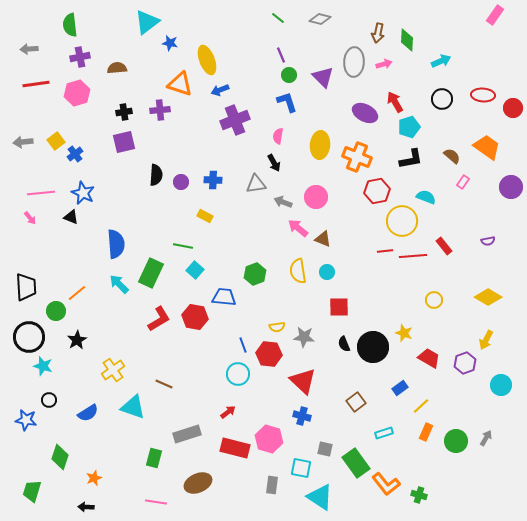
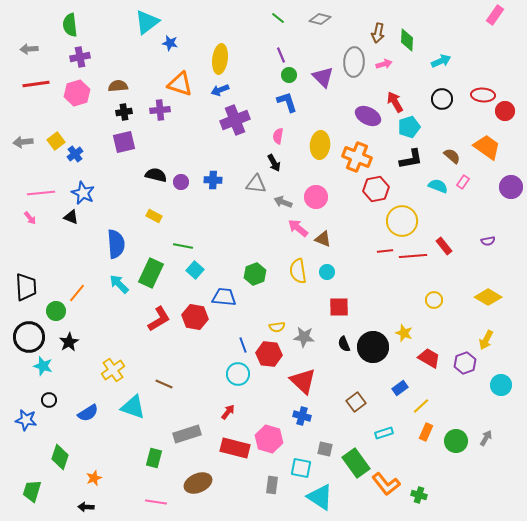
yellow ellipse at (207, 60): moved 13 px right, 1 px up; rotated 28 degrees clockwise
brown semicircle at (117, 68): moved 1 px right, 18 px down
red circle at (513, 108): moved 8 px left, 3 px down
purple ellipse at (365, 113): moved 3 px right, 3 px down
black semicircle at (156, 175): rotated 80 degrees counterclockwise
gray triangle at (256, 184): rotated 15 degrees clockwise
red hexagon at (377, 191): moved 1 px left, 2 px up
cyan semicircle at (426, 197): moved 12 px right, 11 px up
yellow rectangle at (205, 216): moved 51 px left
orange line at (77, 293): rotated 12 degrees counterclockwise
black star at (77, 340): moved 8 px left, 2 px down
red arrow at (228, 412): rotated 14 degrees counterclockwise
